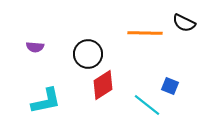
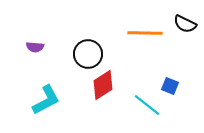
black semicircle: moved 1 px right, 1 px down
cyan L-shape: moved 1 px up; rotated 16 degrees counterclockwise
